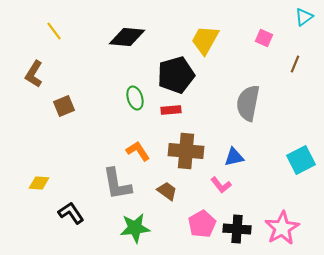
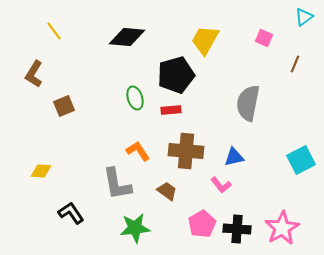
yellow diamond: moved 2 px right, 12 px up
